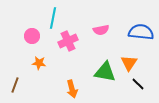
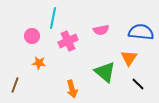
orange triangle: moved 5 px up
green triangle: rotated 30 degrees clockwise
